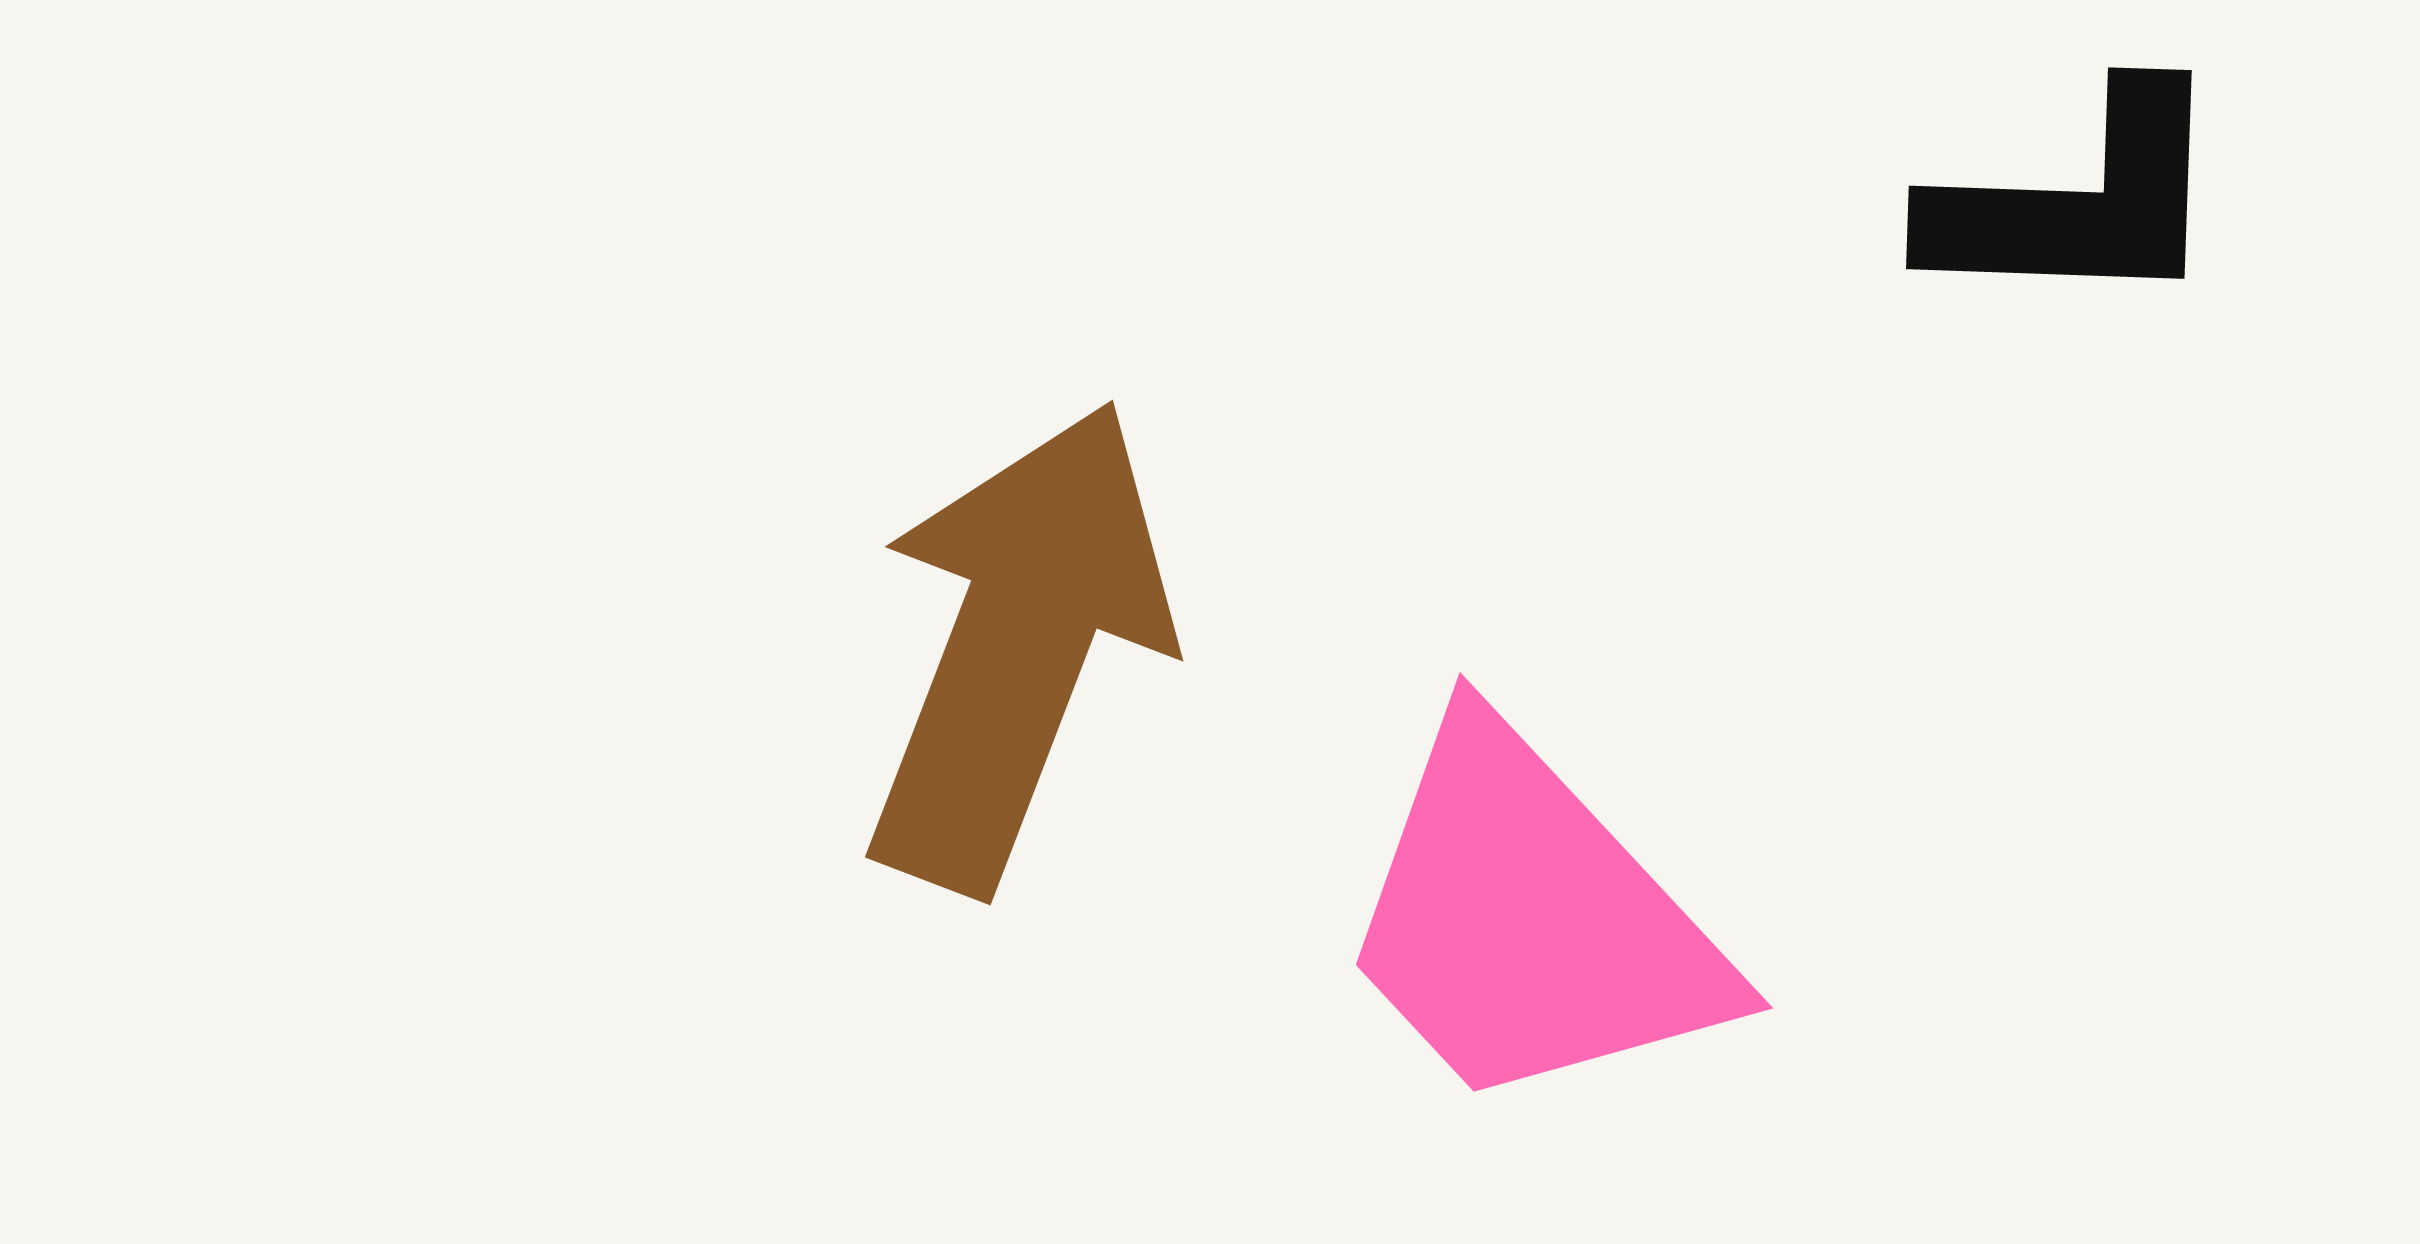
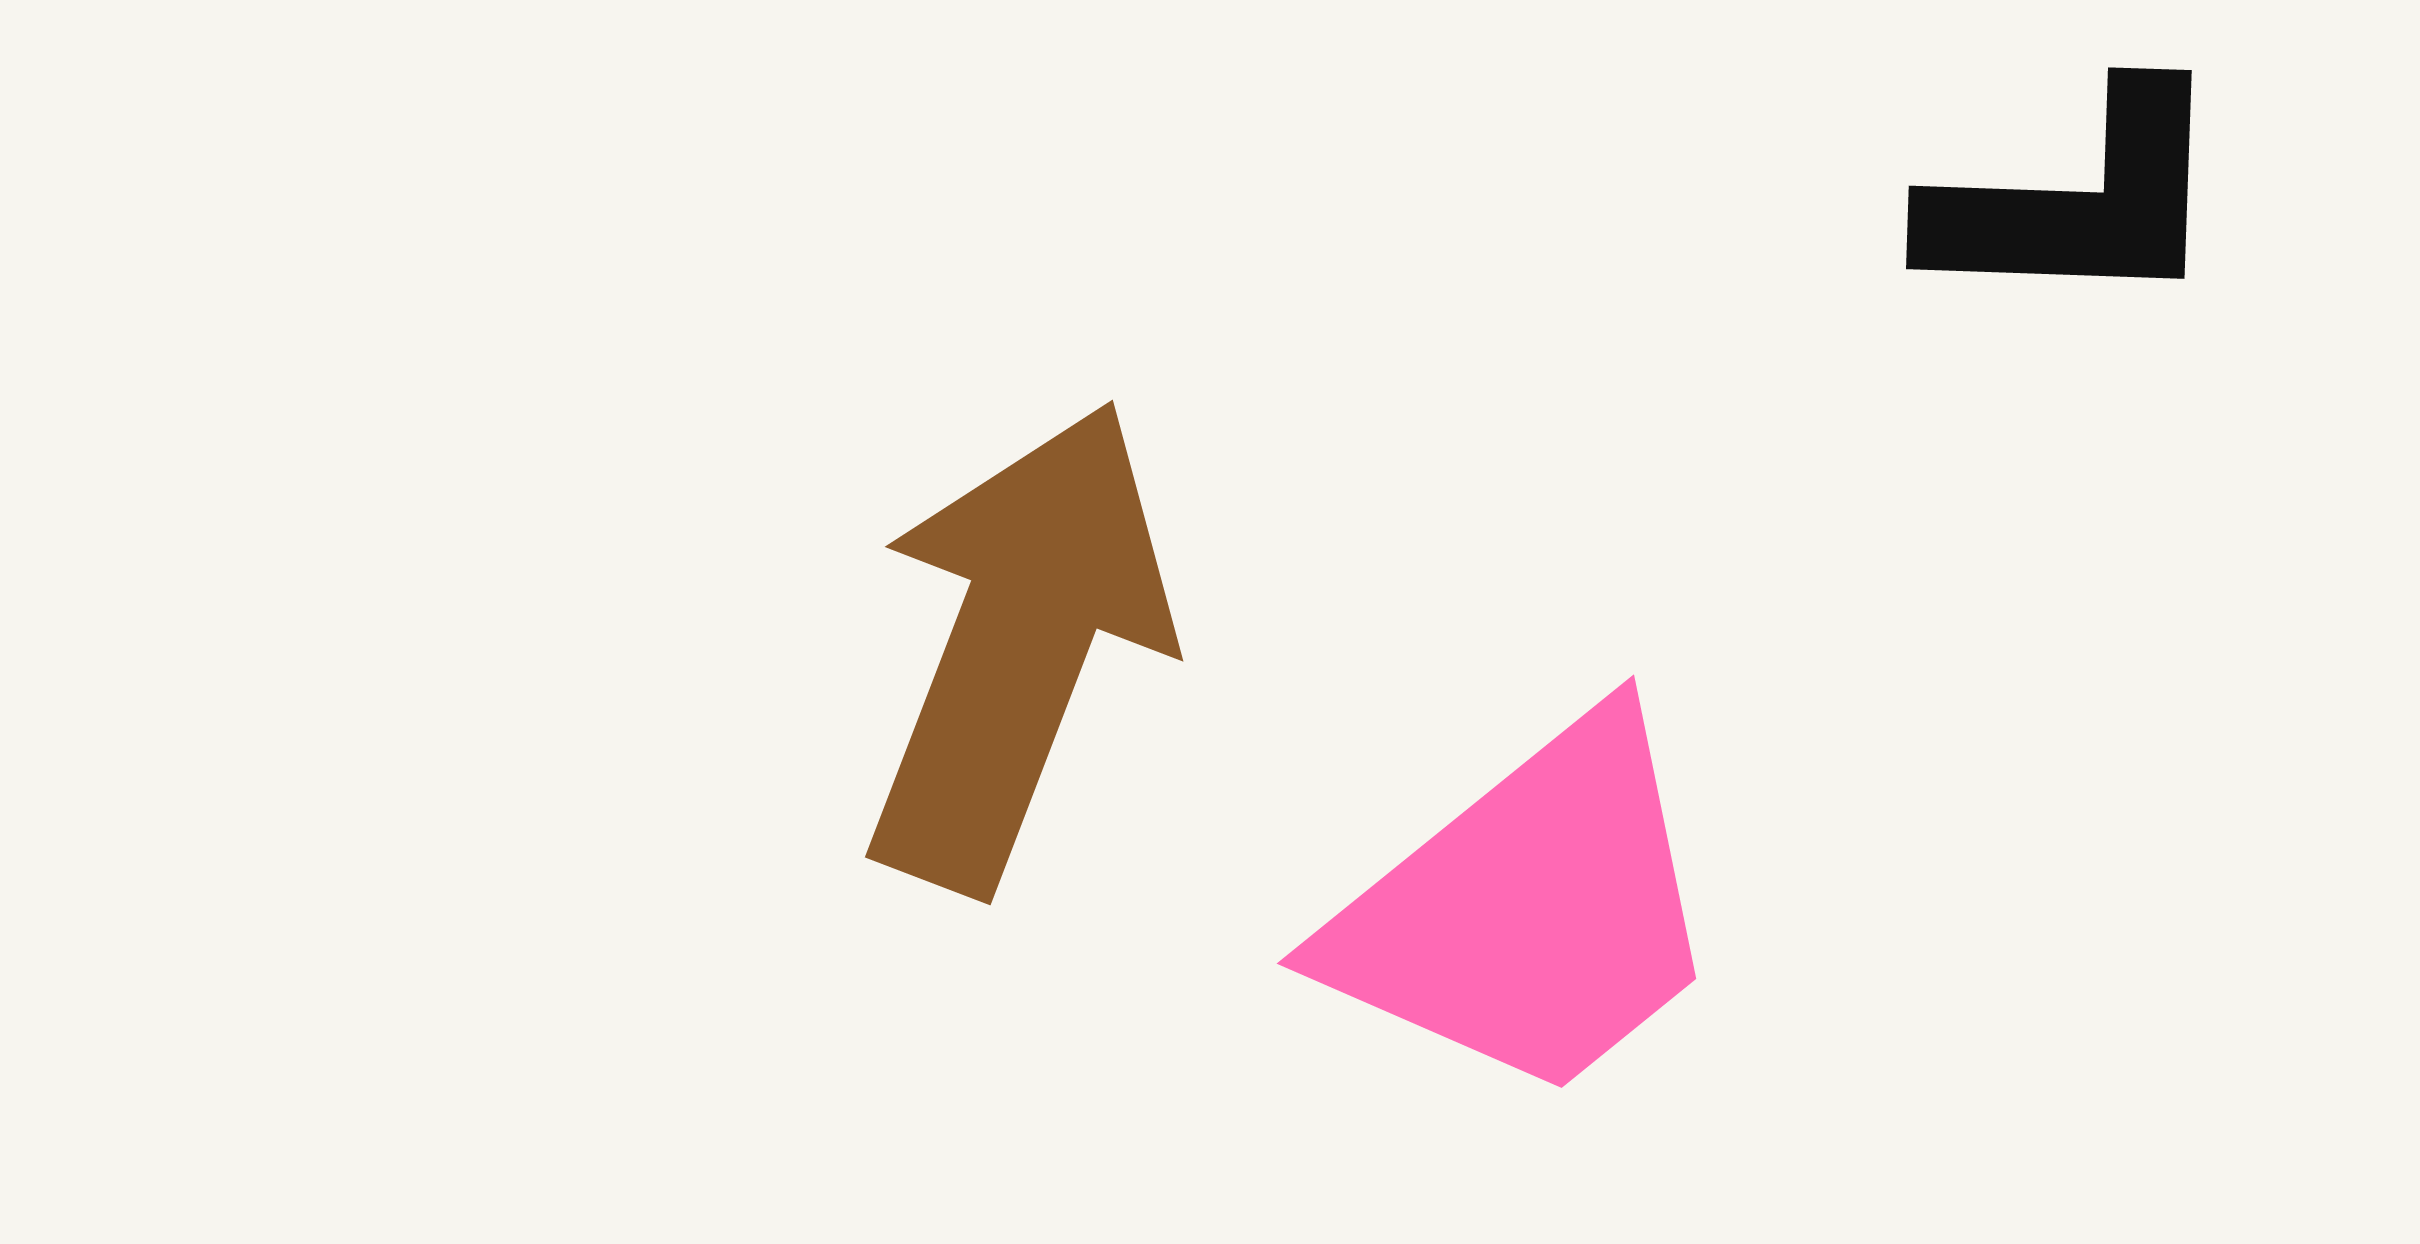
pink trapezoid: moved 2 px left, 10 px up; rotated 86 degrees counterclockwise
